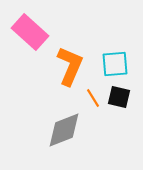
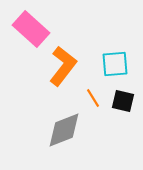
pink rectangle: moved 1 px right, 3 px up
orange L-shape: moved 7 px left; rotated 15 degrees clockwise
black square: moved 4 px right, 4 px down
